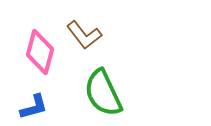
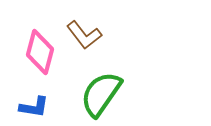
green semicircle: moved 2 px left, 1 px down; rotated 60 degrees clockwise
blue L-shape: rotated 24 degrees clockwise
